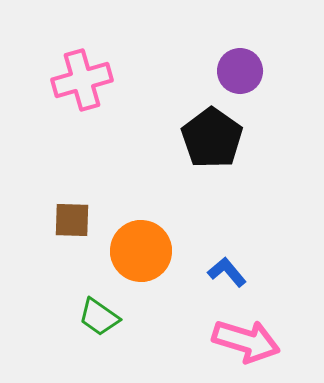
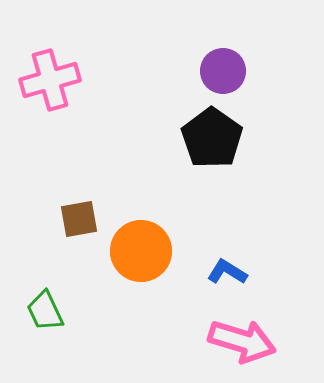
purple circle: moved 17 px left
pink cross: moved 32 px left
brown square: moved 7 px right, 1 px up; rotated 12 degrees counterclockwise
blue L-shape: rotated 18 degrees counterclockwise
green trapezoid: moved 54 px left, 6 px up; rotated 30 degrees clockwise
pink arrow: moved 4 px left
